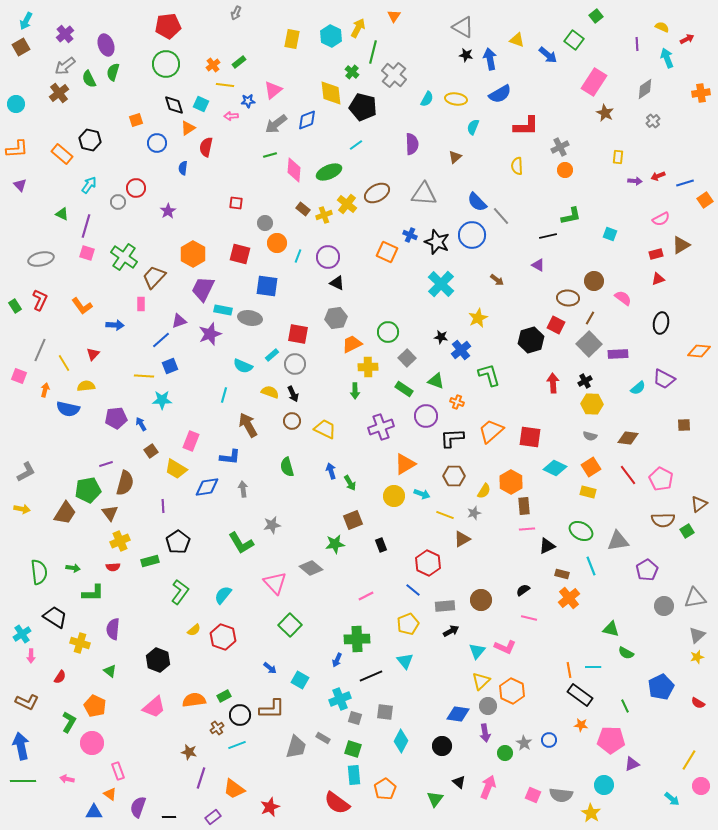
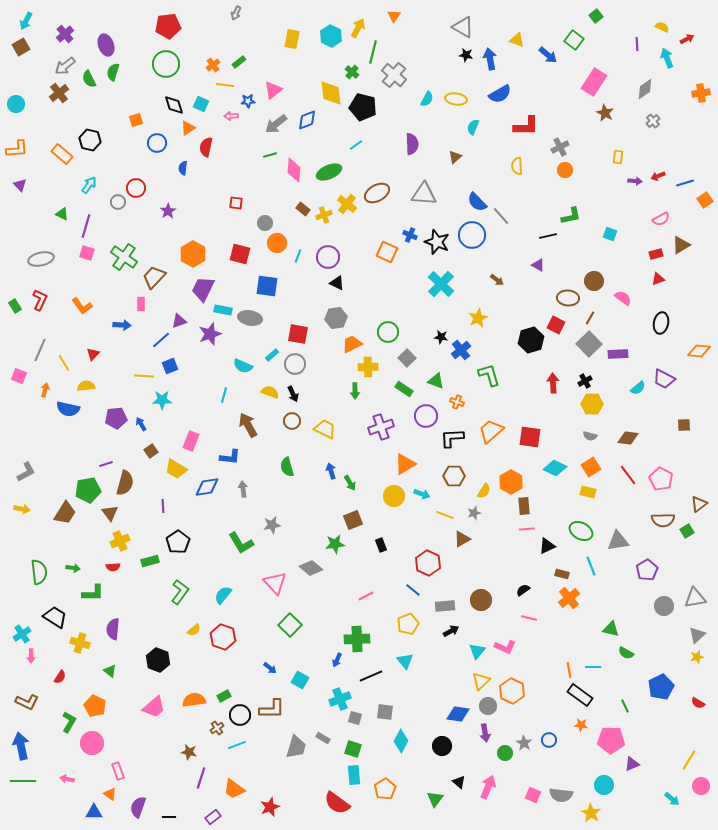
blue arrow at (115, 325): moved 7 px right
